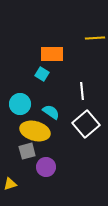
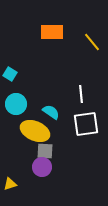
yellow line: moved 3 px left, 4 px down; rotated 54 degrees clockwise
orange rectangle: moved 22 px up
cyan square: moved 32 px left
white line: moved 1 px left, 3 px down
cyan circle: moved 4 px left
white square: rotated 32 degrees clockwise
yellow ellipse: rotated 8 degrees clockwise
gray square: moved 18 px right; rotated 18 degrees clockwise
purple circle: moved 4 px left
